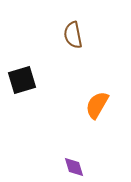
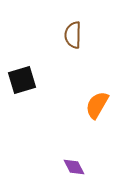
brown semicircle: rotated 12 degrees clockwise
purple diamond: rotated 10 degrees counterclockwise
